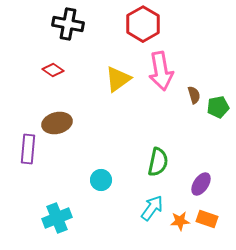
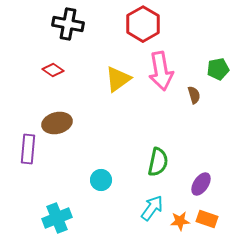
green pentagon: moved 38 px up
